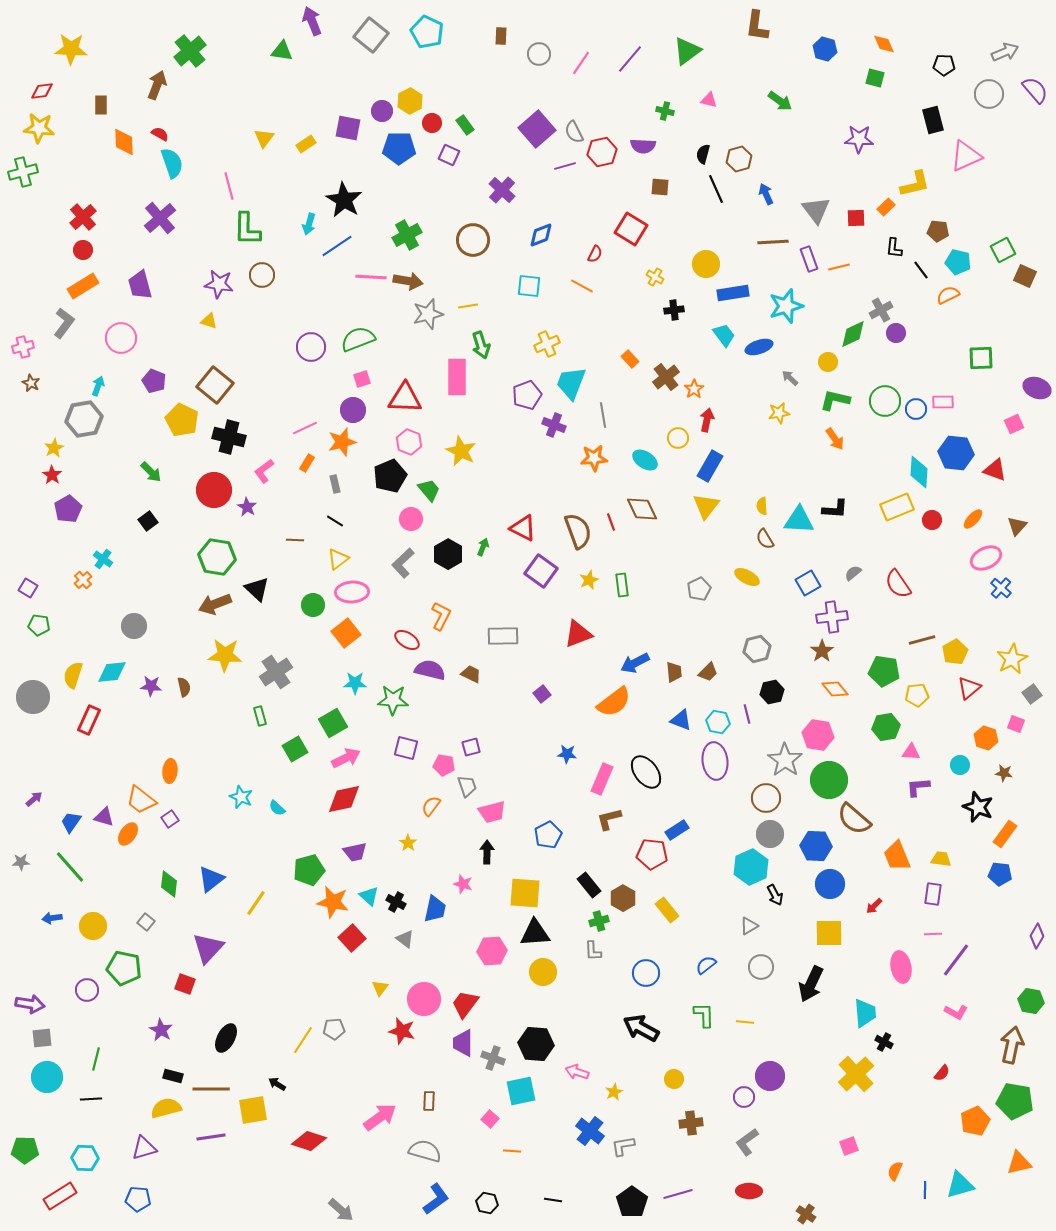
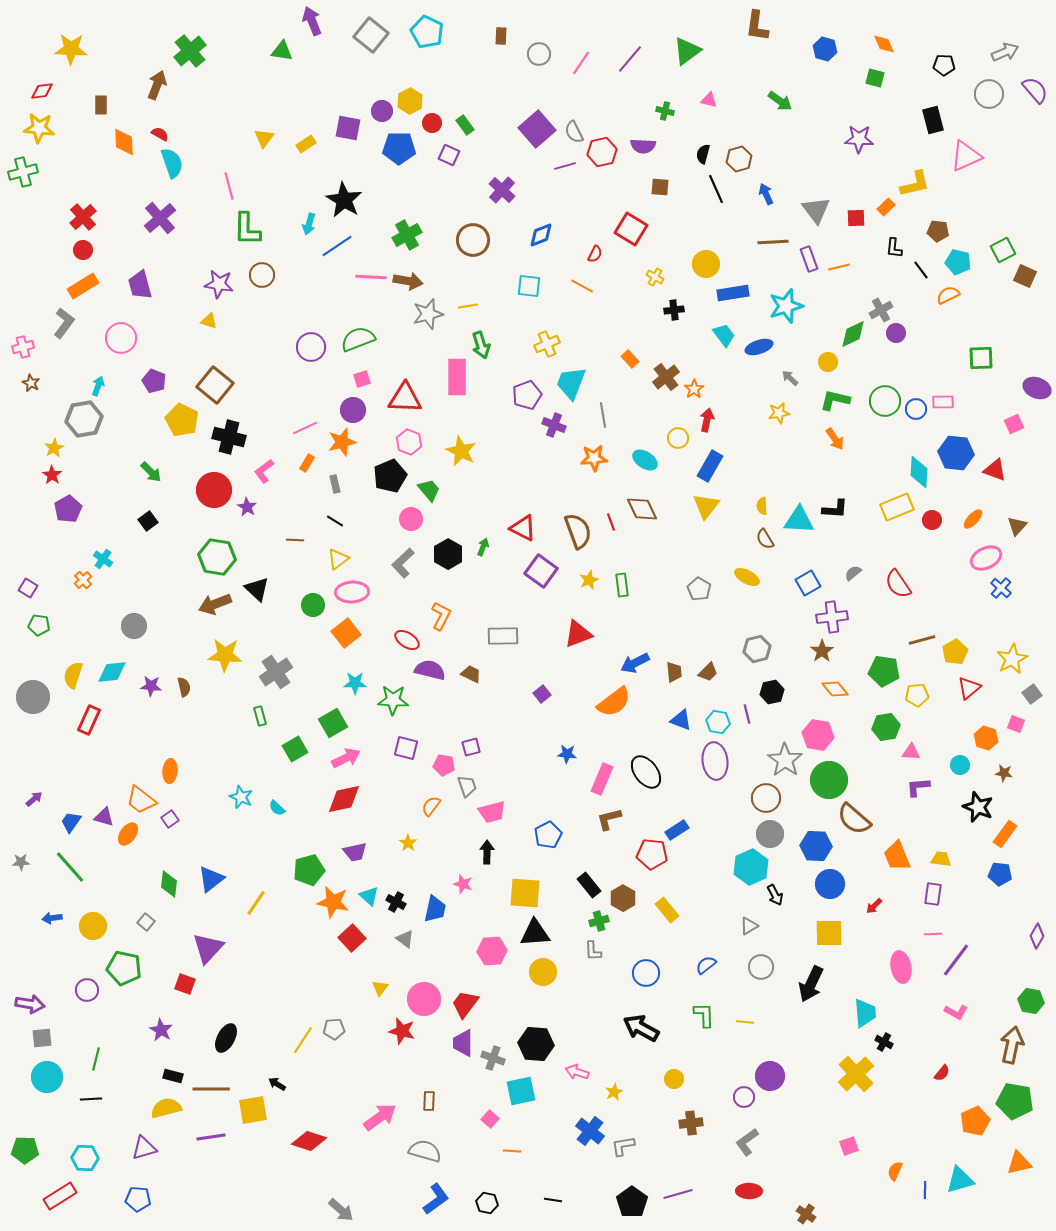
gray pentagon at (699, 589): rotated 15 degrees counterclockwise
cyan triangle at (960, 1185): moved 5 px up
